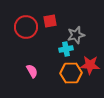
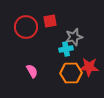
gray star: moved 2 px left, 2 px down
red star: moved 1 px left, 2 px down
